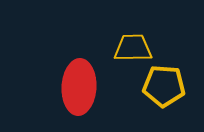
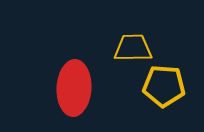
red ellipse: moved 5 px left, 1 px down
